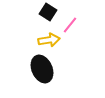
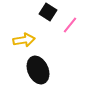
yellow arrow: moved 25 px left
black ellipse: moved 4 px left, 1 px down
